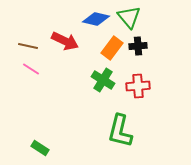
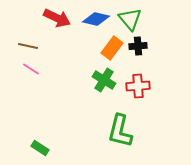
green triangle: moved 1 px right, 2 px down
red arrow: moved 8 px left, 23 px up
green cross: moved 1 px right
